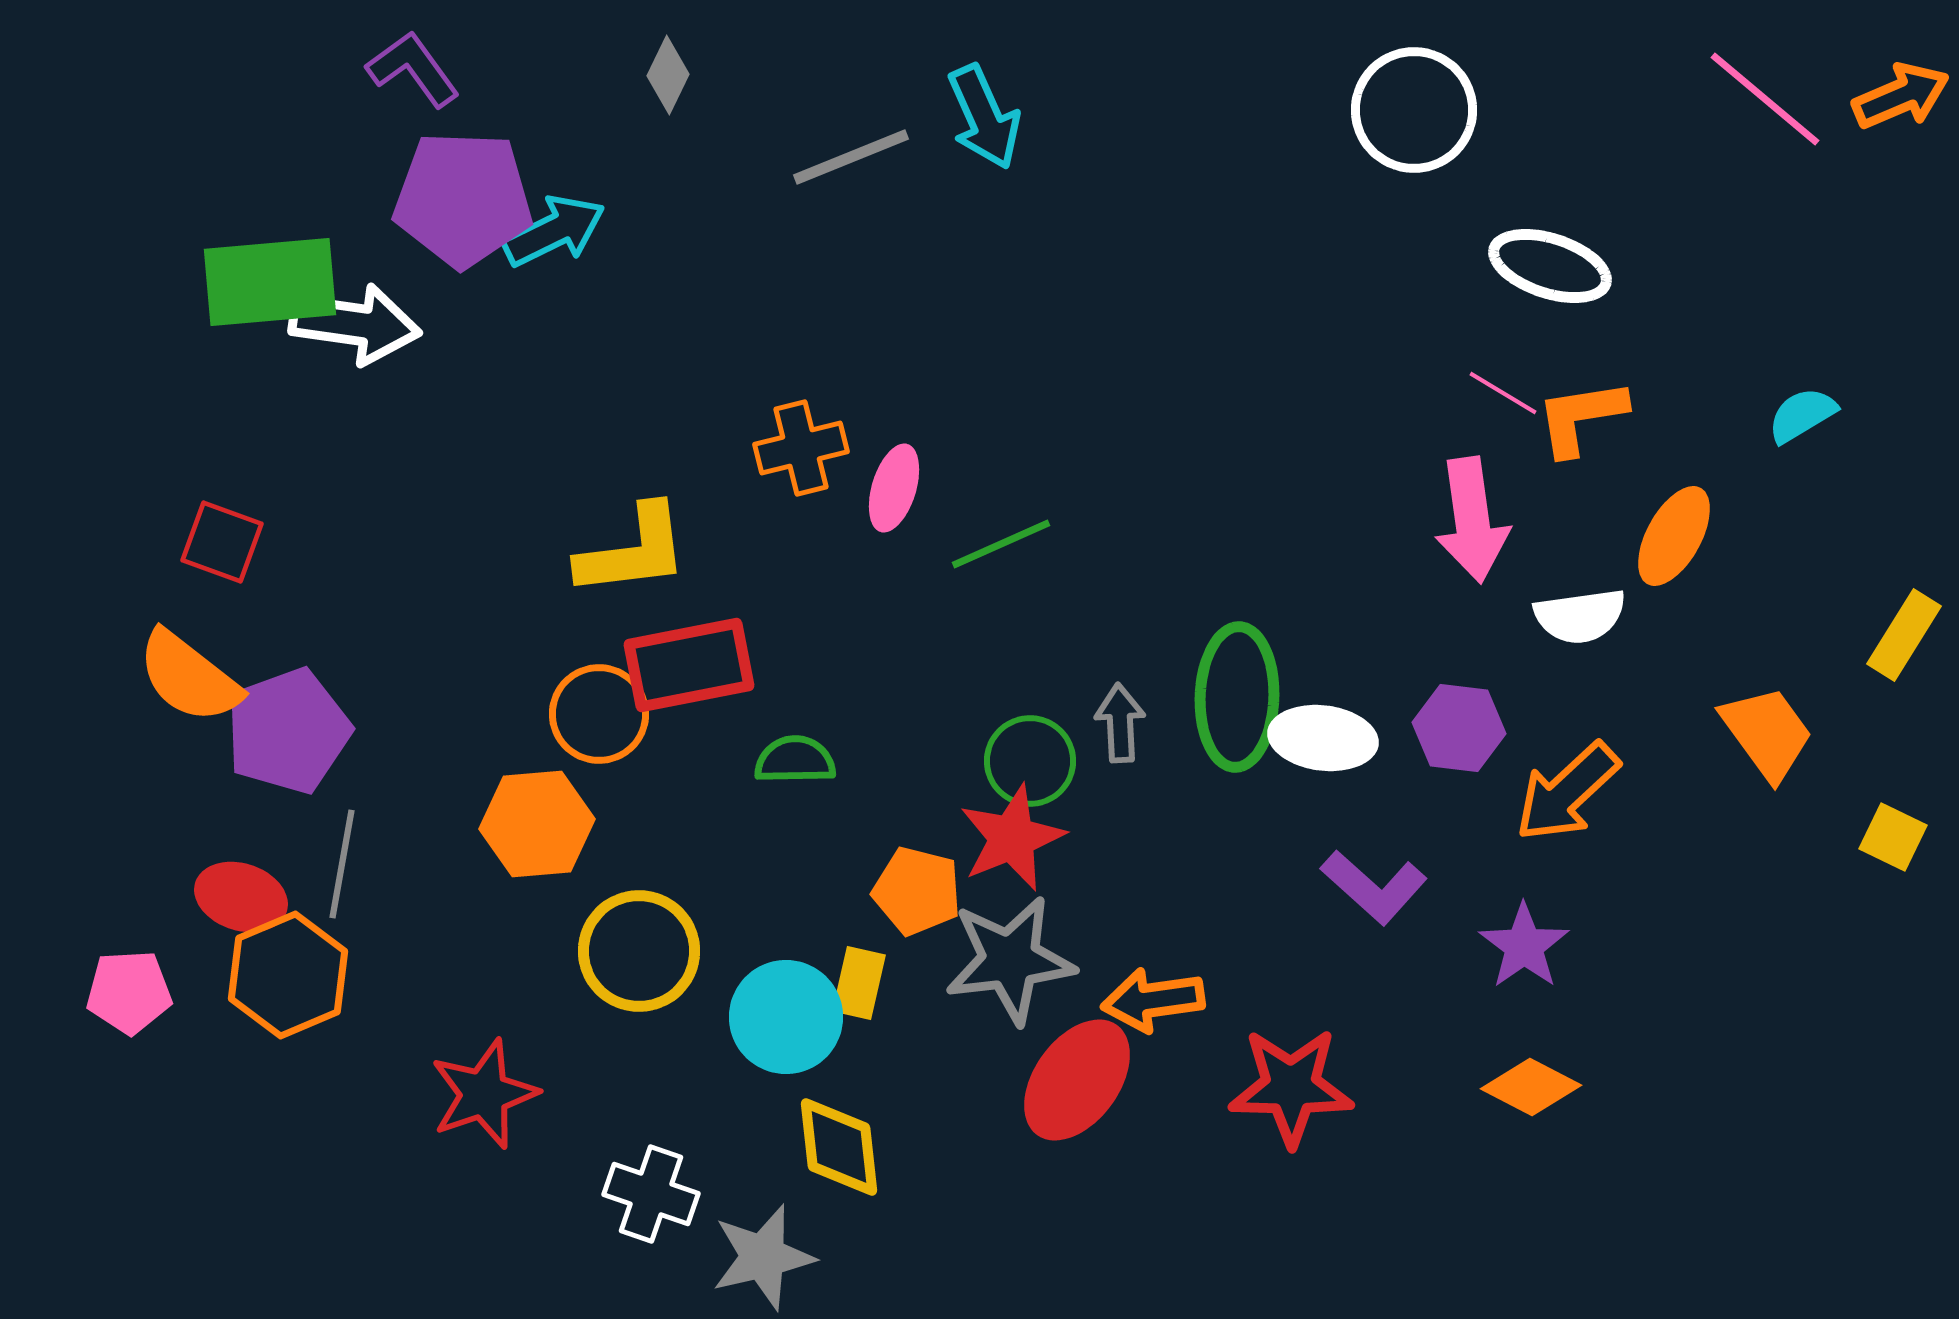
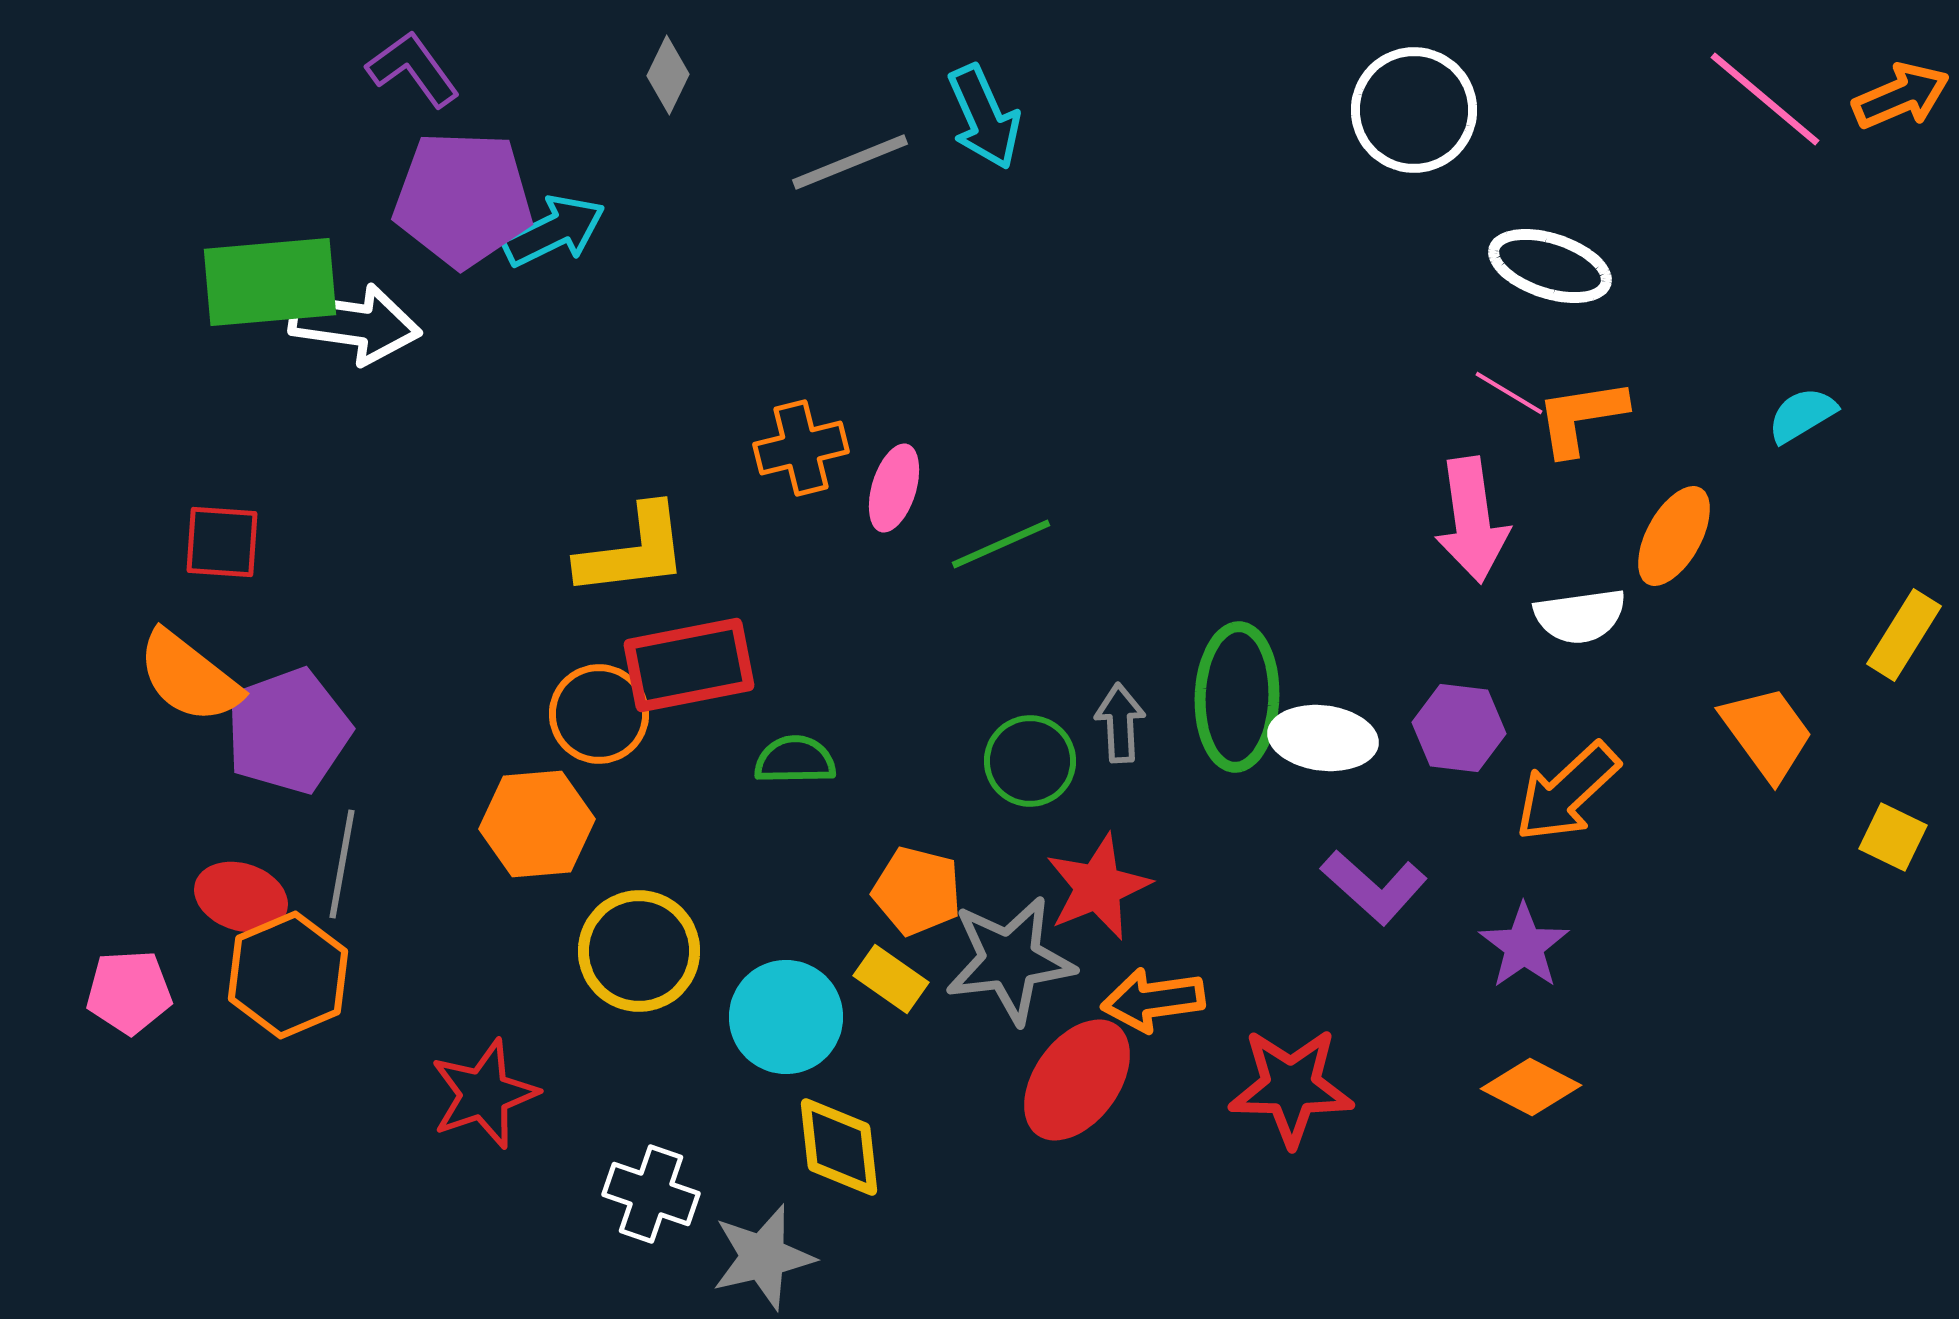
gray line at (851, 157): moved 1 px left, 5 px down
pink line at (1503, 393): moved 6 px right
red square at (222, 542): rotated 16 degrees counterclockwise
red star at (1012, 838): moved 86 px right, 49 px down
yellow rectangle at (859, 983): moved 32 px right, 4 px up; rotated 68 degrees counterclockwise
